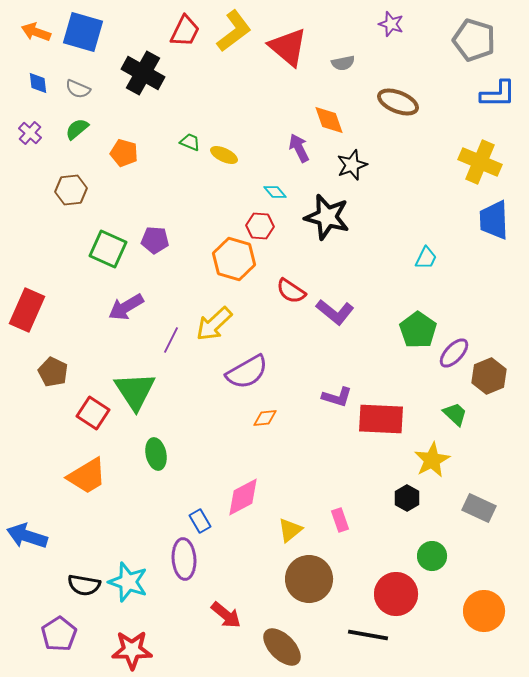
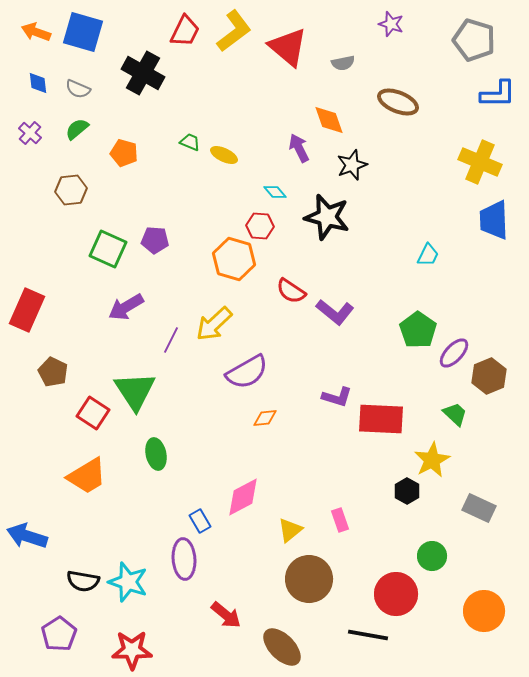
cyan trapezoid at (426, 258): moved 2 px right, 3 px up
black hexagon at (407, 498): moved 7 px up
black semicircle at (84, 585): moved 1 px left, 4 px up
